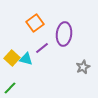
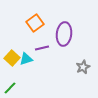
purple line: rotated 24 degrees clockwise
cyan triangle: rotated 32 degrees counterclockwise
